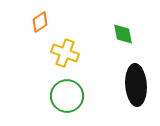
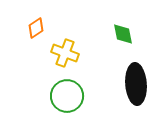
orange diamond: moved 4 px left, 6 px down
black ellipse: moved 1 px up
